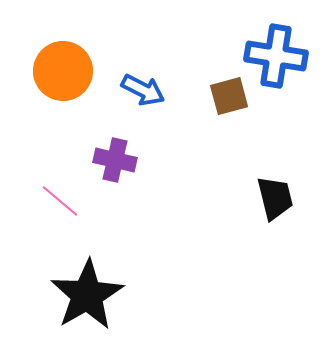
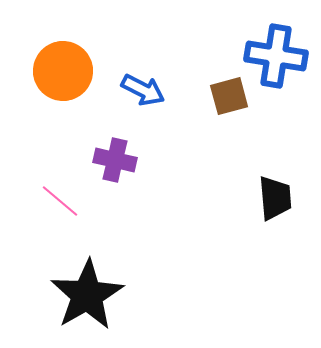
black trapezoid: rotated 9 degrees clockwise
